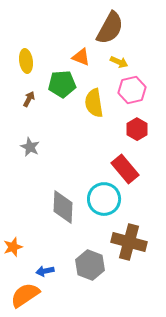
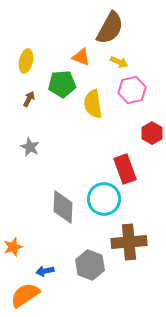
yellow ellipse: rotated 20 degrees clockwise
yellow semicircle: moved 1 px left, 1 px down
red hexagon: moved 15 px right, 4 px down
red rectangle: rotated 20 degrees clockwise
brown cross: rotated 20 degrees counterclockwise
